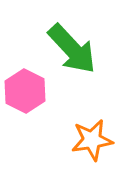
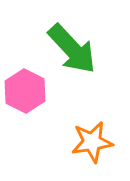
orange star: moved 2 px down
